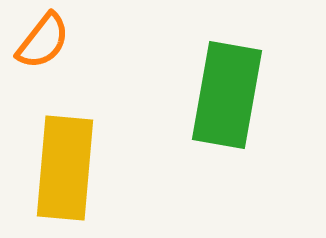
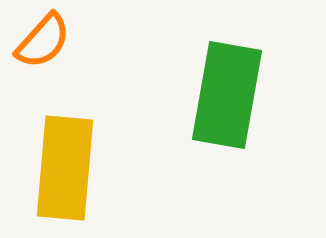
orange semicircle: rotated 4 degrees clockwise
